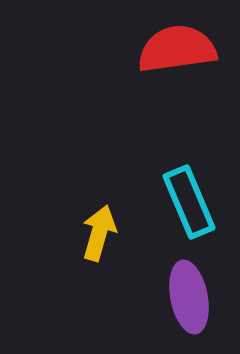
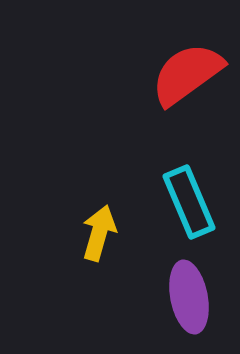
red semicircle: moved 10 px right, 25 px down; rotated 28 degrees counterclockwise
